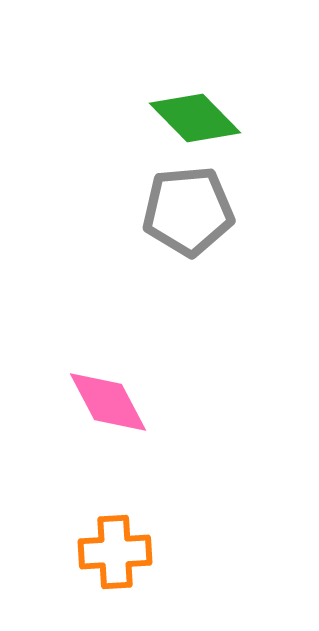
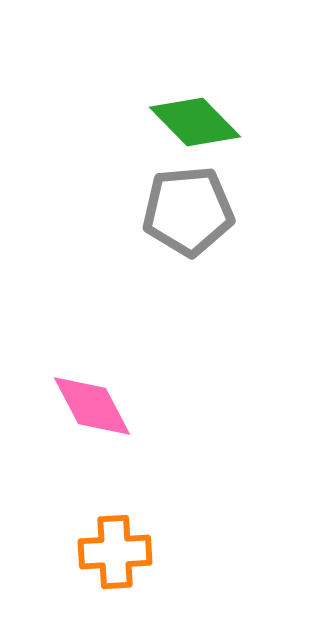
green diamond: moved 4 px down
pink diamond: moved 16 px left, 4 px down
